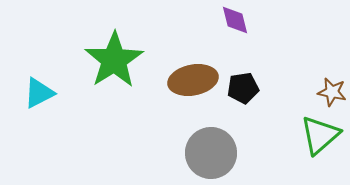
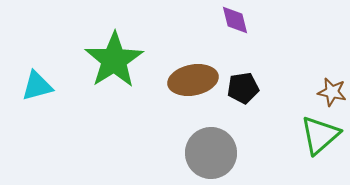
cyan triangle: moved 2 px left, 7 px up; rotated 12 degrees clockwise
